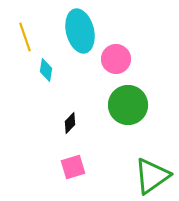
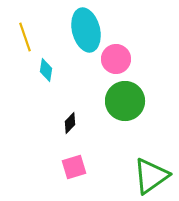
cyan ellipse: moved 6 px right, 1 px up
green circle: moved 3 px left, 4 px up
pink square: moved 1 px right
green triangle: moved 1 px left
